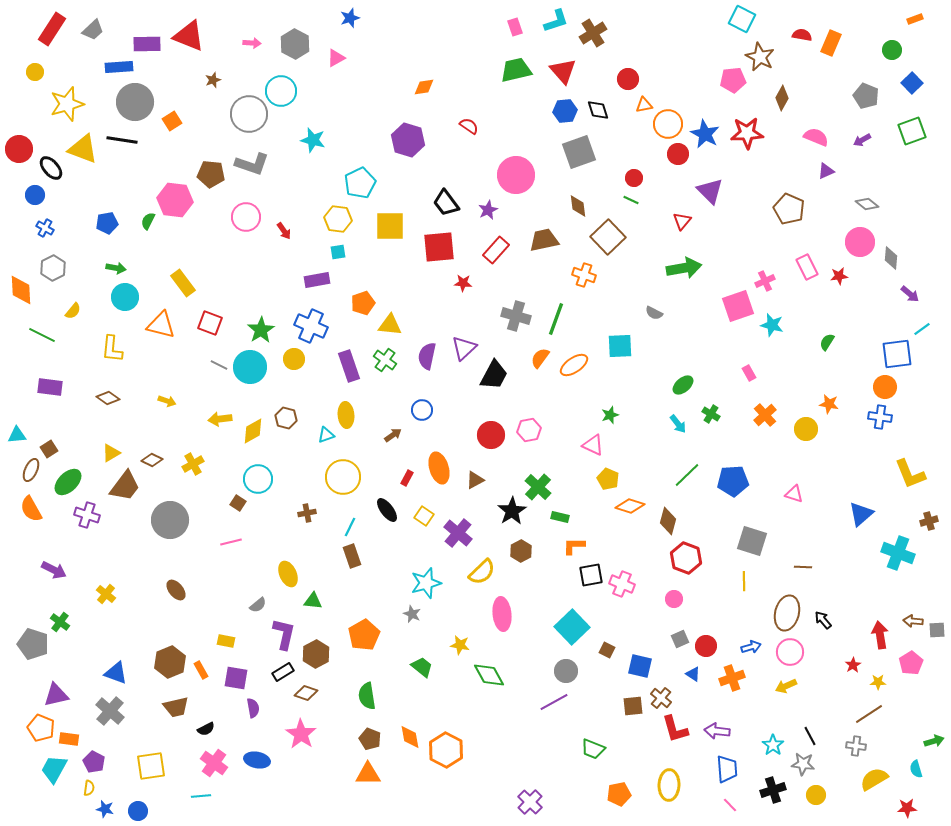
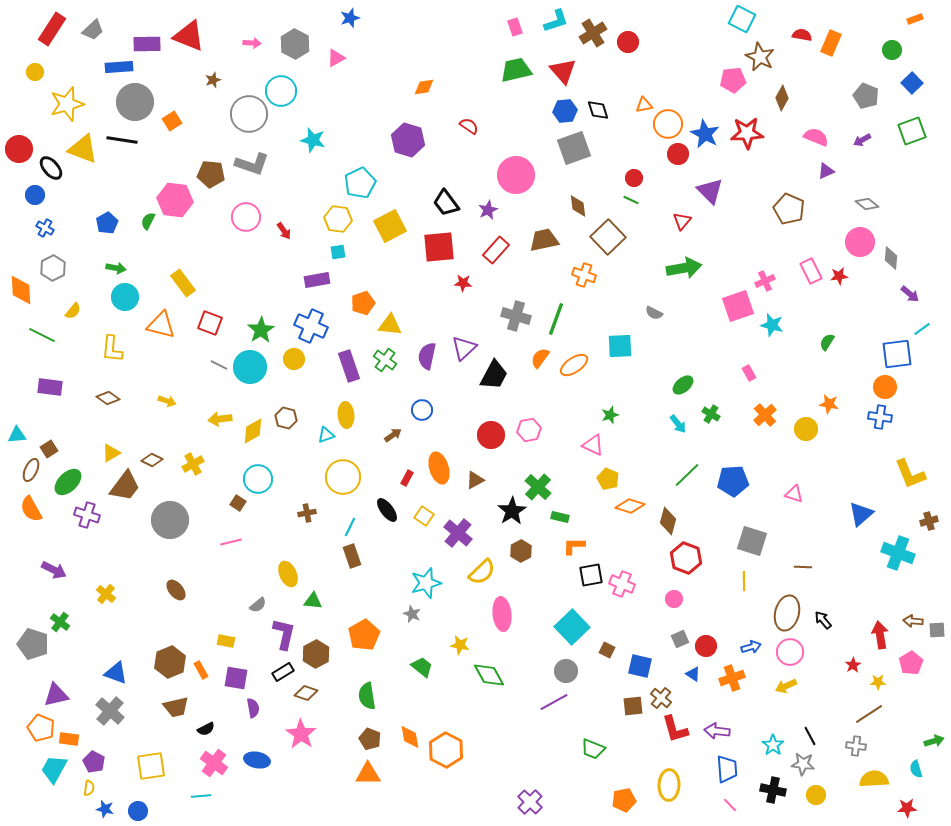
red circle at (628, 79): moved 37 px up
gray square at (579, 152): moved 5 px left, 4 px up
blue pentagon at (107, 223): rotated 20 degrees counterclockwise
yellow square at (390, 226): rotated 28 degrees counterclockwise
pink rectangle at (807, 267): moved 4 px right, 4 px down
yellow semicircle at (874, 779): rotated 28 degrees clockwise
black cross at (773, 790): rotated 30 degrees clockwise
orange pentagon at (619, 794): moved 5 px right, 6 px down
